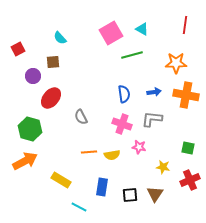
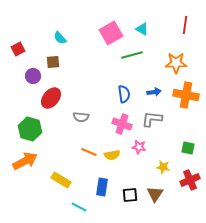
gray semicircle: rotated 56 degrees counterclockwise
orange line: rotated 28 degrees clockwise
